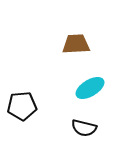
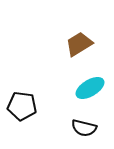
brown trapezoid: moved 3 px right; rotated 28 degrees counterclockwise
black pentagon: rotated 12 degrees clockwise
